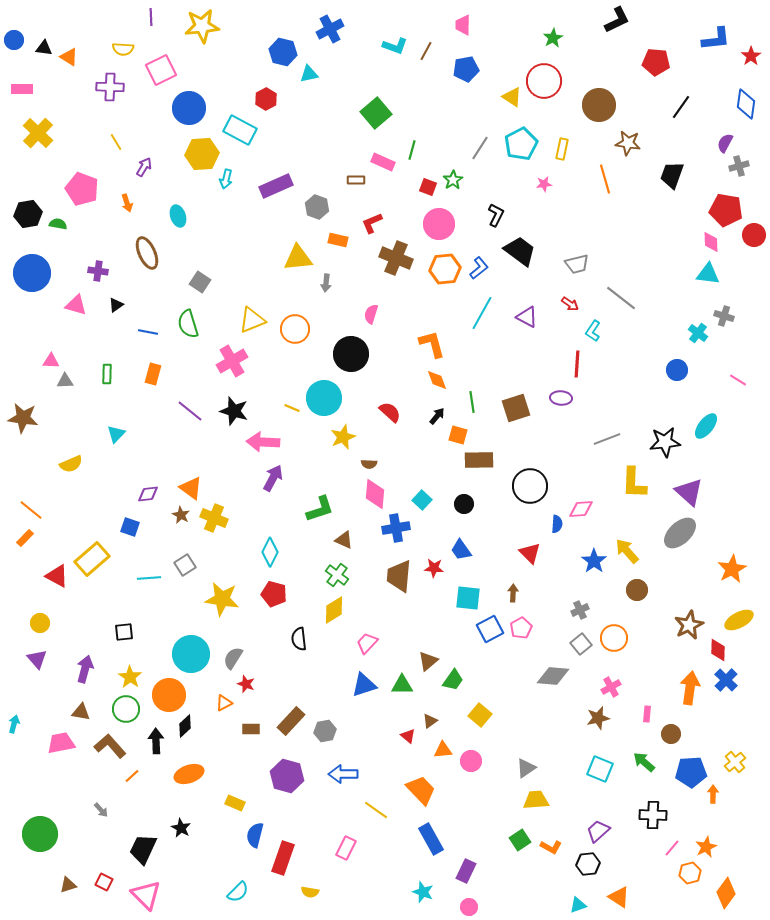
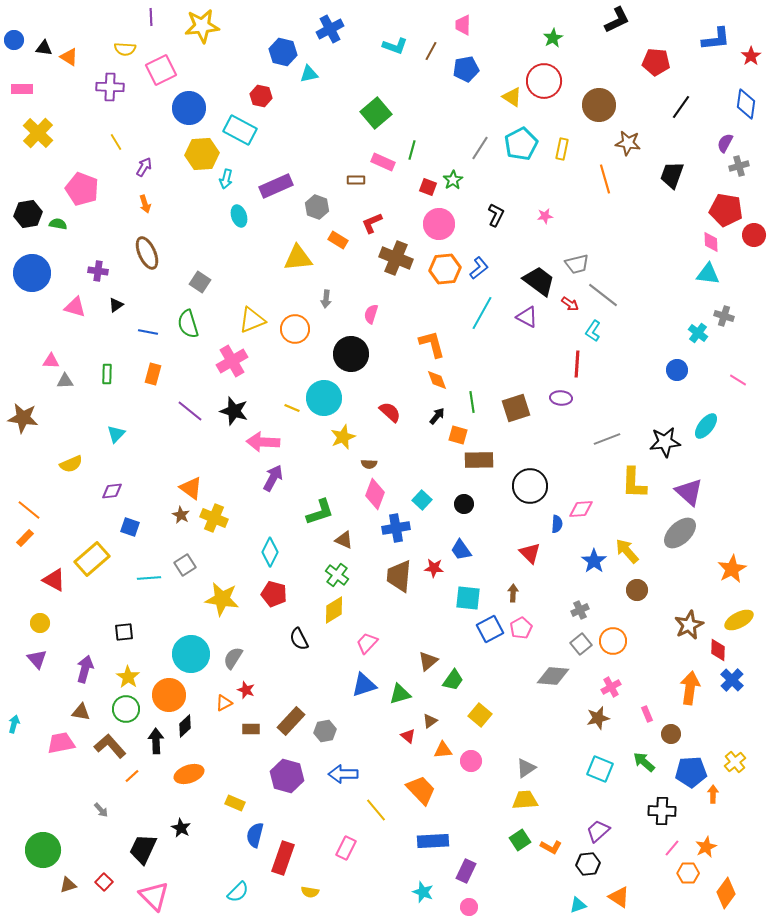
yellow semicircle at (123, 49): moved 2 px right
brown line at (426, 51): moved 5 px right
red hexagon at (266, 99): moved 5 px left, 3 px up; rotated 20 degrees counterclockwise
pink star at (544, 184): moved 1 px right, 32 px down
orange arrow at (127, 203): moved 18 px right, 1 px down
cyan ellipse at (178, 216): moved 61 px right
orange rectangle at (338, 240): rotated 18 degrees clockwise
black trapezoid at (520, 251): moved 19 px right, 30 px down
gray arrow at (326, 283): moved 16 px down
gray line at (621, 298): moved 18 px left, 3 px up
pink triangle at (76, 305): moved 1 px left, 2 px down
purple diamond at (148, 494): moved 36 px left, 3 px up
pink diamond at (375, 494): rotated 16 degrees clockwise
green L-shape at (320, 509): moved 3 px down
orange line at (31, 510): moved 2 px left
red triangle at (57, 576): moved 3 px left, 4 px down
orange circle at (614, 638): moved 1 px left, 3 px down
black semicircle at (299, 639): rotated 20 degrees counterclockwise
yellow star at (130, 677): moved 2 px left
blue cross at (726, 680): moved 6 px right
red star at (246, 684): moved 6 px down
green triangle at (402, 685): moved 2 px left, 9 px down; rotated 15 degrees counterclockwise
pink rectangle at (647, 714): rotated 28 degrees counterclockwise
yellow trapezoid at (536, 800): moved 11 px left
yellow line at (376, 810): rotated 15 degrees clockwise
black cross at (653, 815): moved 9 px right, 4 px up
green circle at (40, 834): moved 3 px right, 16 px down
blue rectangle at (431, 839): moved 2 px right, 2 px down; rotated 64 degrees counterclockwise
orange hexagon at (690, 873): moved 2 px left; rotated 15 degrees clockwise
red square at (104, 882): rotated 18 degrees clockwise
pink triangle at (146, 895): moved 8 px right, 1 px down
